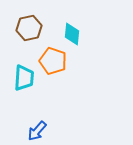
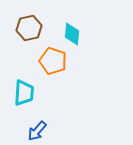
cyan trapezoid: moved 15 px down
